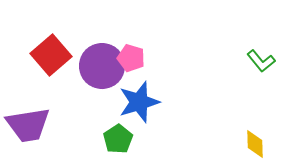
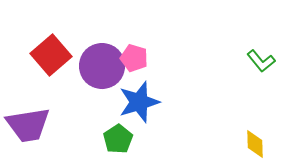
pink pentagon: moved 3 px right
